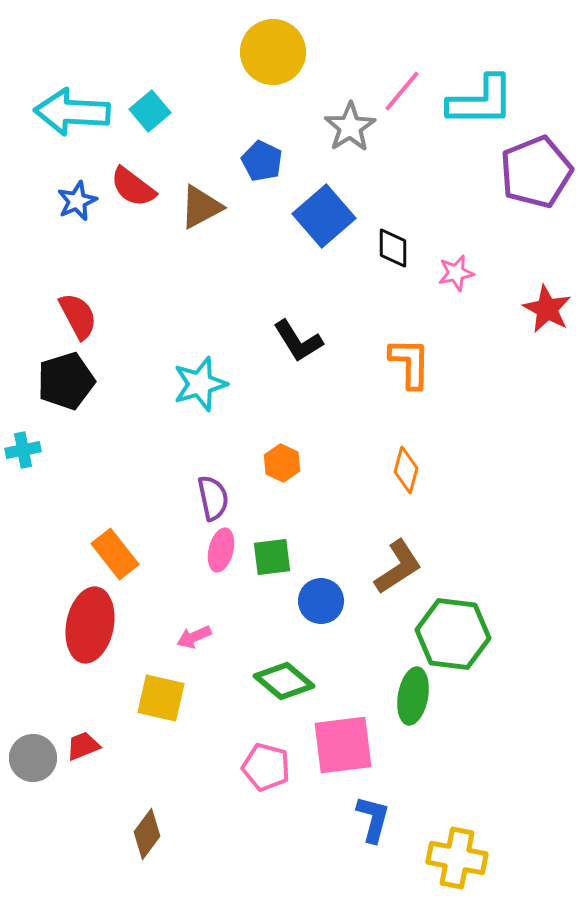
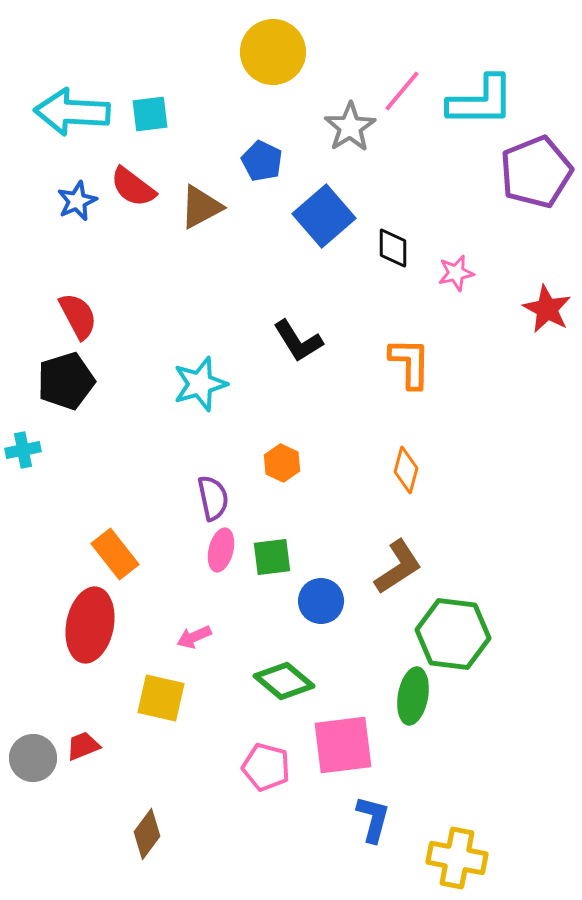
cyan square at (150, 111): moved 3 px down; rotated 33 degrees clockwise
